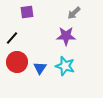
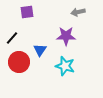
gray arrow: moved 4 px right, 1 px up; rotated 32 degrees clockwise
red circle: moved 2 px right
blue triangle: moved 18 px up
